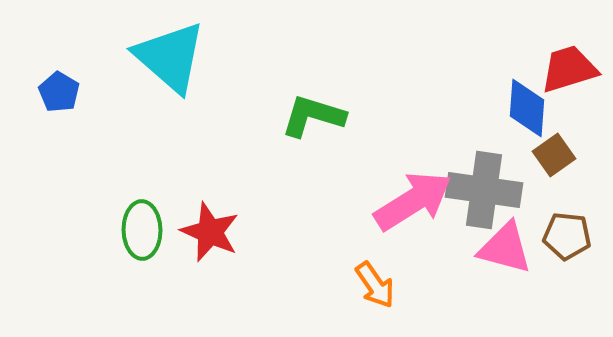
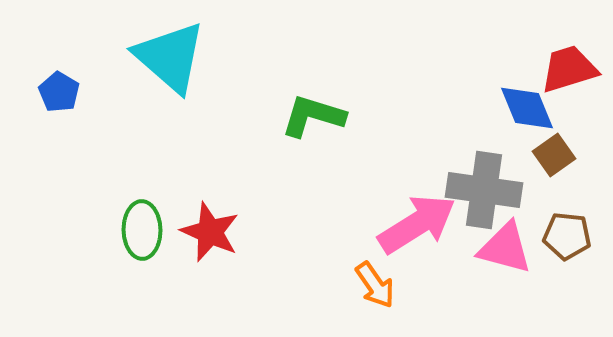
blue diamond: rotated 26 degrees counterclockwise
pink arrow: moved 4 px right, 23 px down
